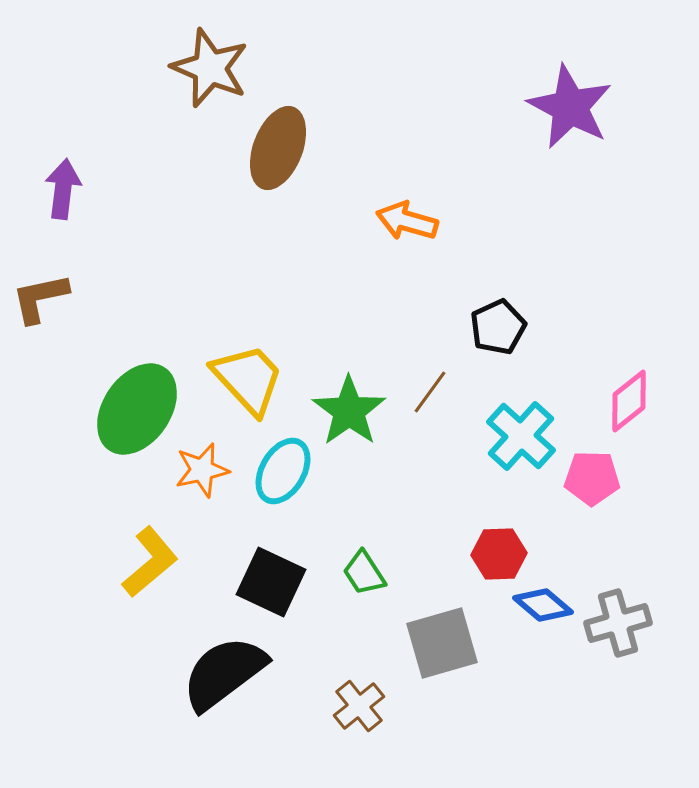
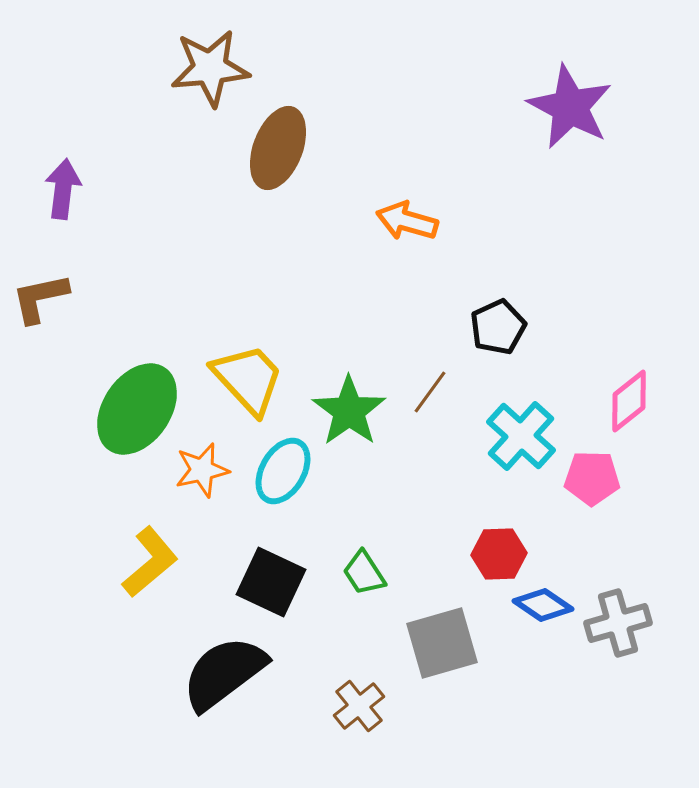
brown star: rotated 28 degrees counterclockwise
blue diamond: rotated 6 degrees counterclockwise
